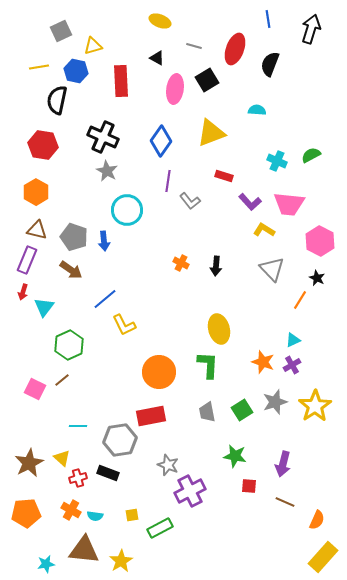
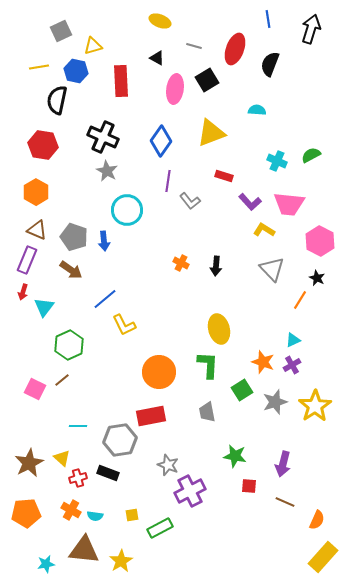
brown triangle at (37, 230): rotated 10 degrees clockwise
green square at (242, 410): moved 20 px up
